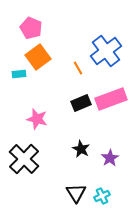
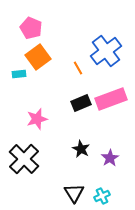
pink star: rotated 30 degrees counterclockwise
black triangle: moved 2 px left
